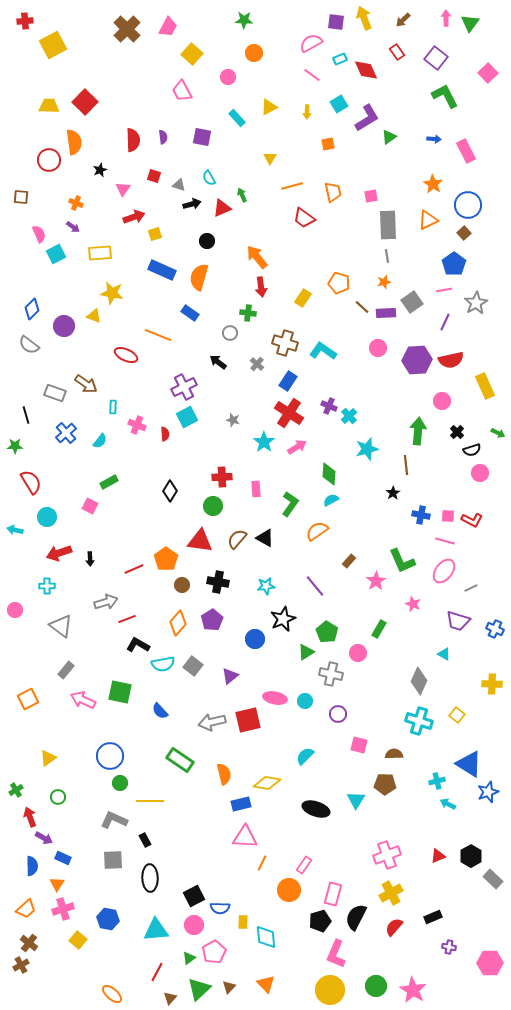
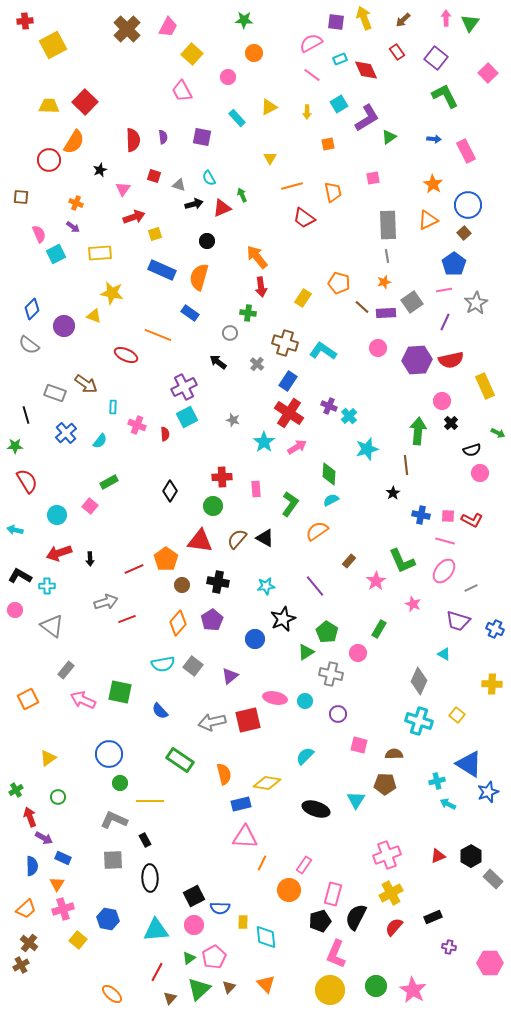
orange semicircle at (74, 142): rotated 40 degrees clockwise
pink square at (371, 196): moved 2 px right, 18 px up
black arrow at (192, 204): moved 2 px right
black cross at (457, 432): moved 6 px left, 9 px up
red semicircle at (31, 482): moved 4 px left, 1 px up
pink square at (90, 506): rotated 14 degrees clockwise
cyan circle at (47, 517): moved 10 px right, 2 px up
gray triangle at (61, 626): moved 9 px left
black L-shape at (138, 645): moved 118 px left, 69 px up
blue circle at (110, 756): moved 1 px left, 2 px up
pink pentagon at (214, 952): moved 5 px down
